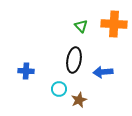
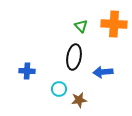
black ellipse: moved 3 px up
blue cross: moved 1 px right
brown star: rotated 14 degrees clockwise
